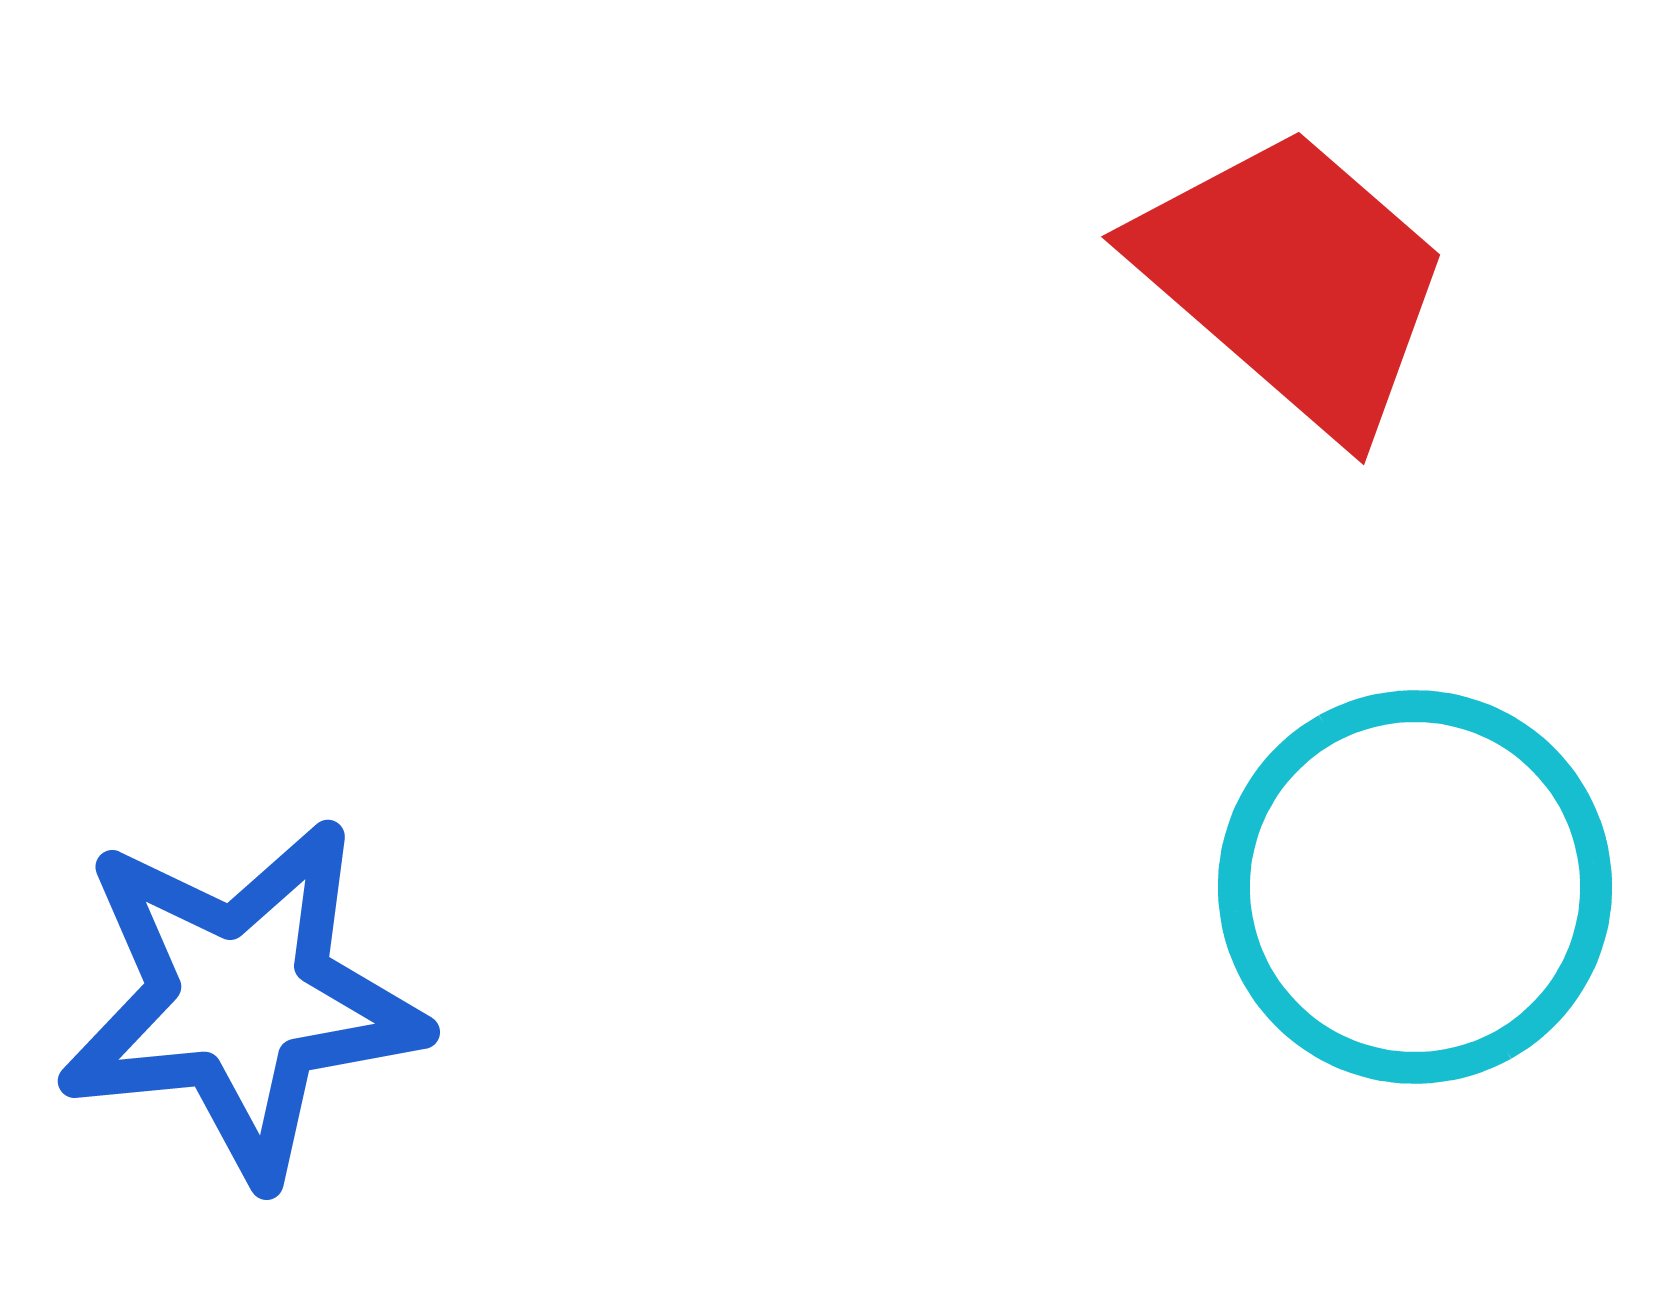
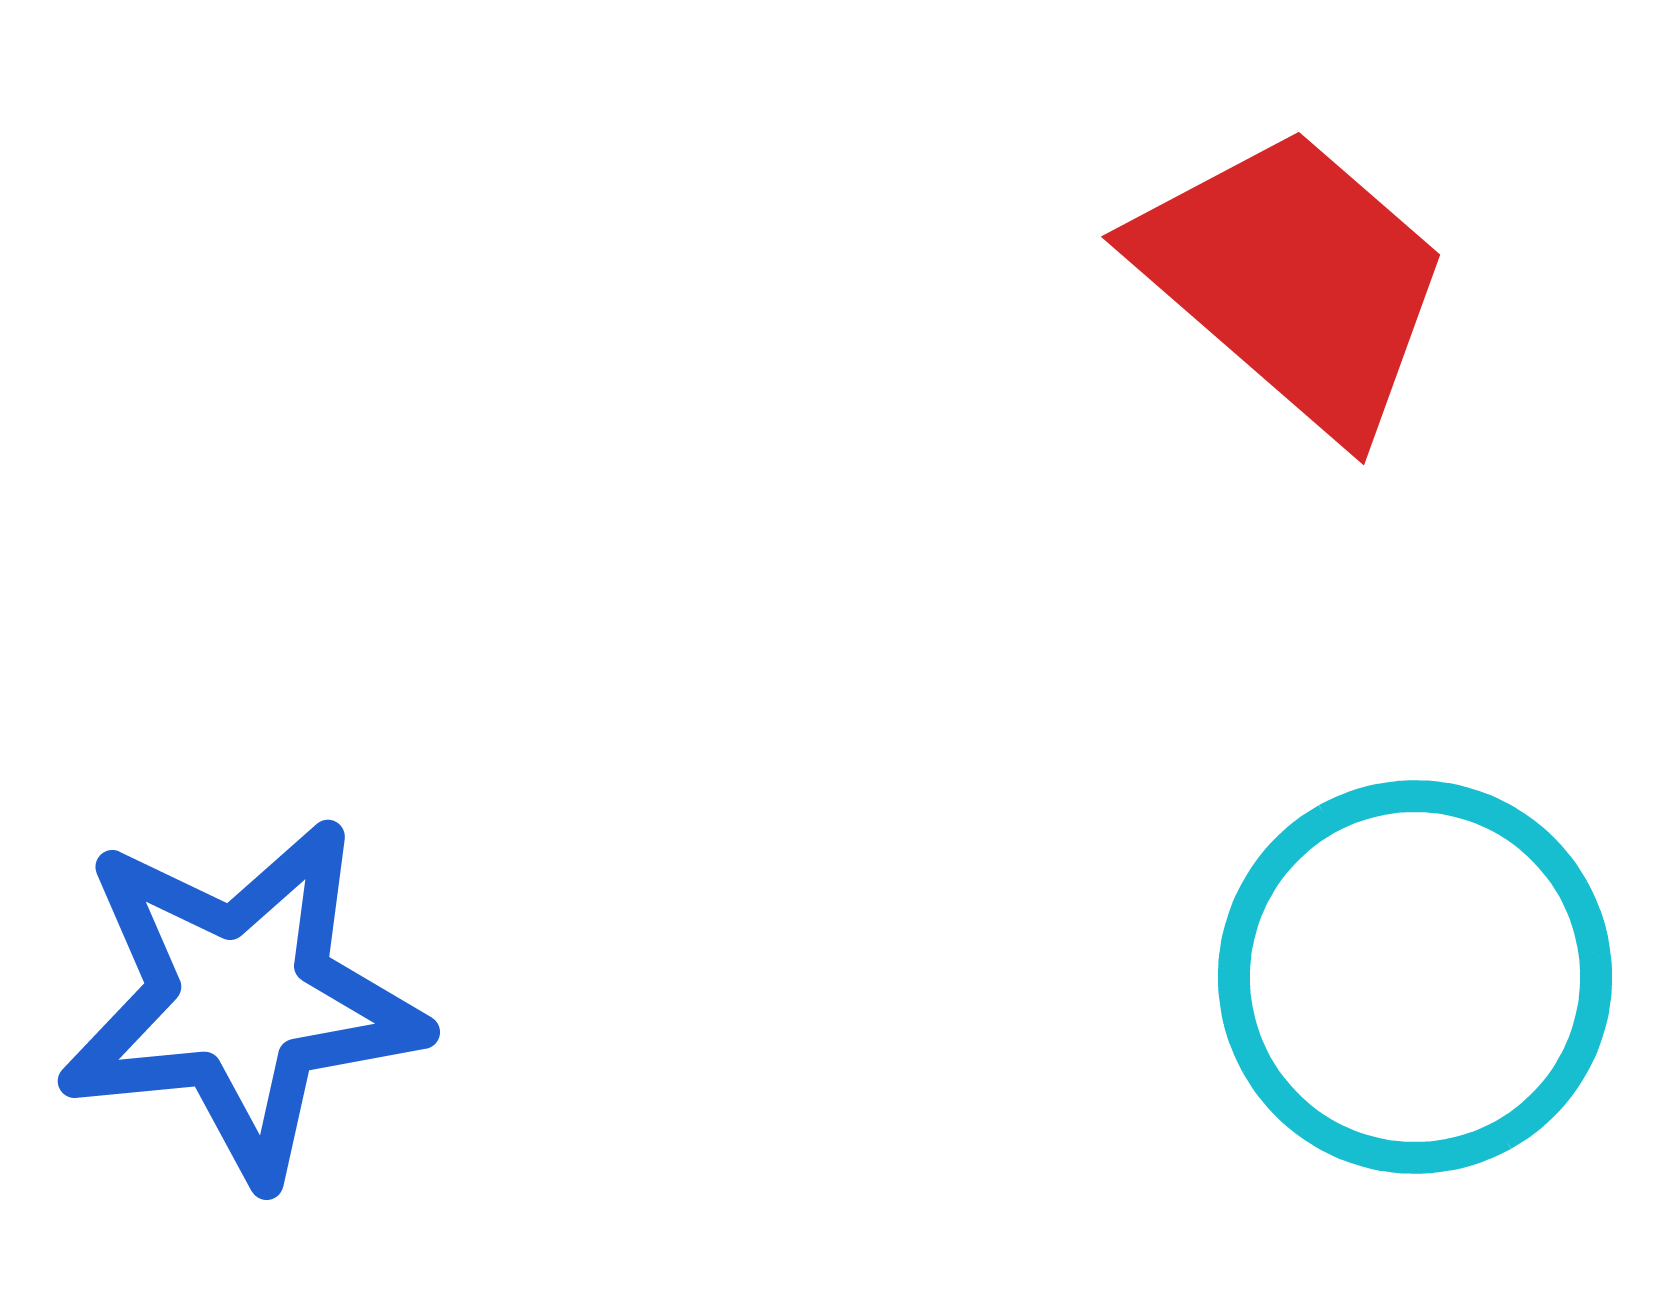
cyan circle: moved 90 px down
